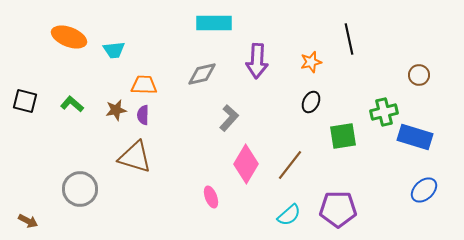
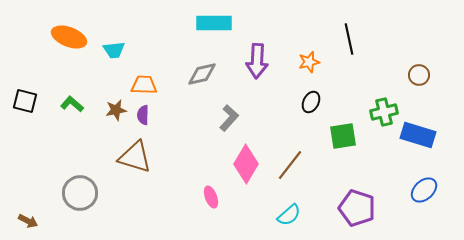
orange star: moved 2 px left
blue rectangle: moved 3 px right, 2 px up
gray circle: moved 4 px down
purple pentagon: moved 19 px right, 1 px up; rotated 18 degrees clockwise
